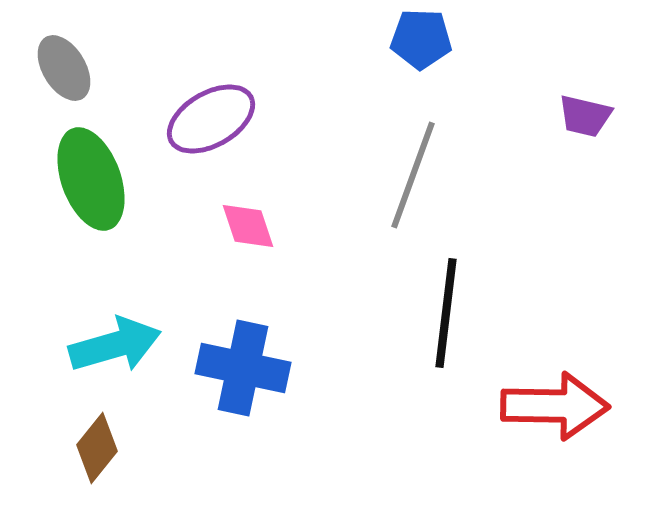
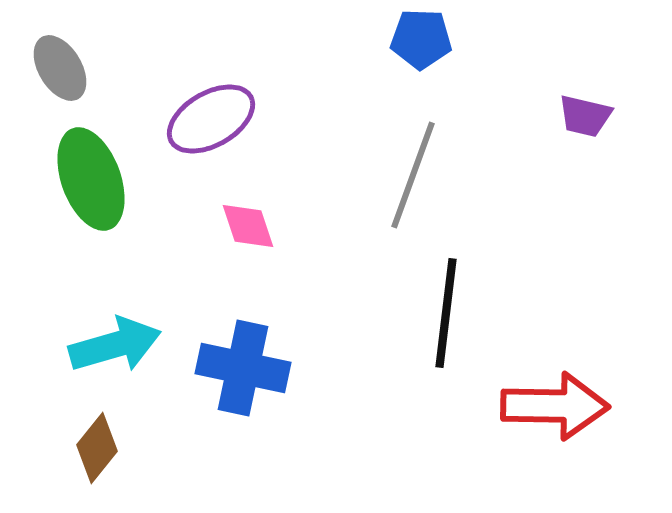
gray ellipse: moved 4 px left
